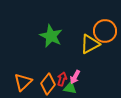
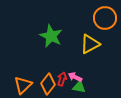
orange circle: moved 13 px up
pink arrow: rotated 88 degrees clockwise
orange triangle: moved 3 px down
green triangle: moved 9 px right, 1 px up
